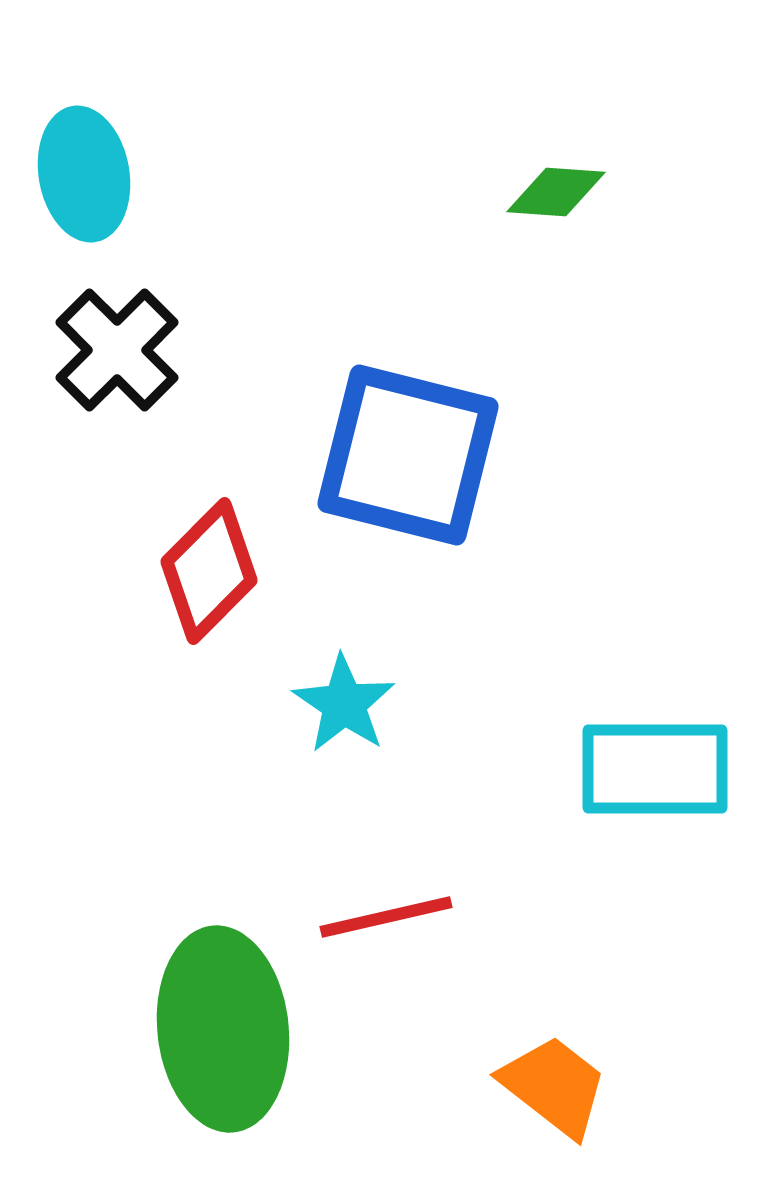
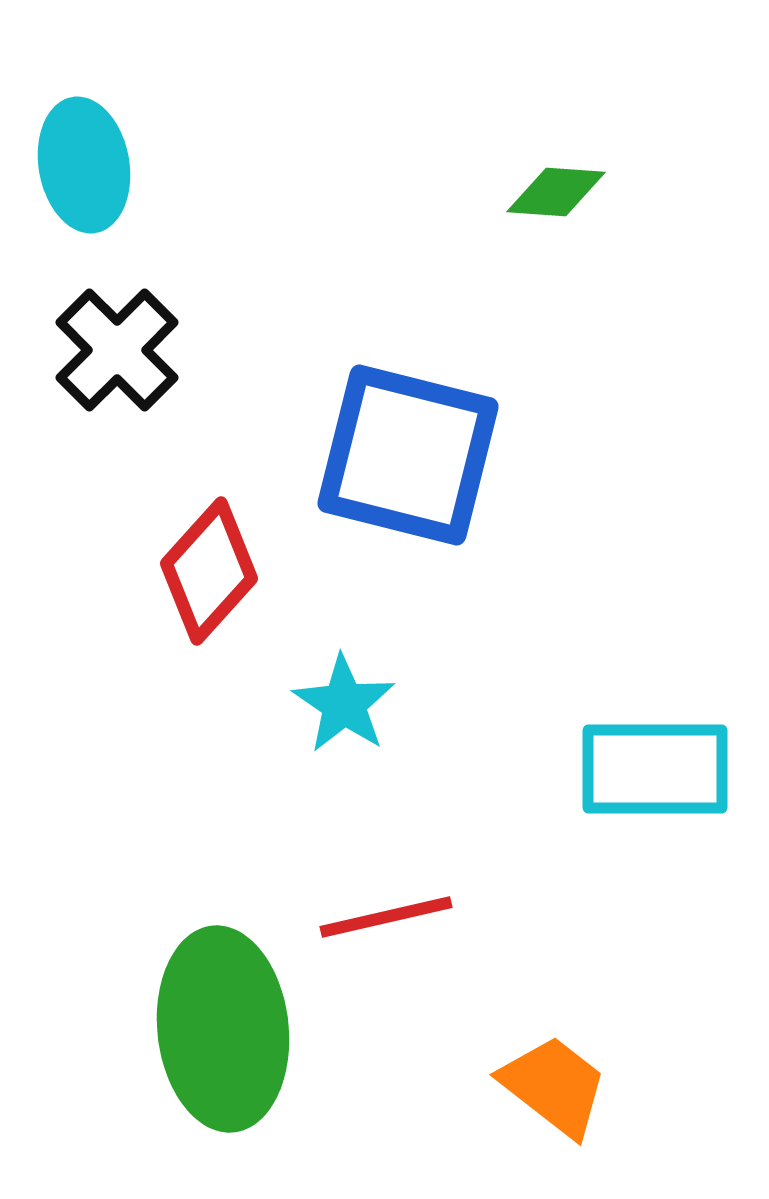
cyan ellipse: moved 9 px up
red diamond: rotated 3 degrees counterclockwise
